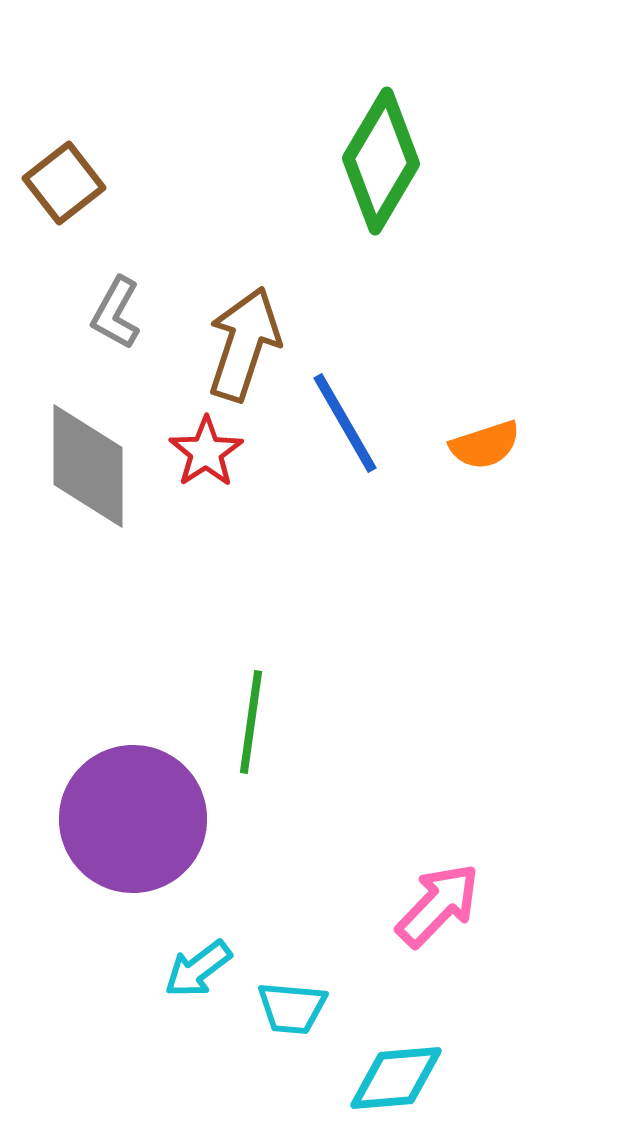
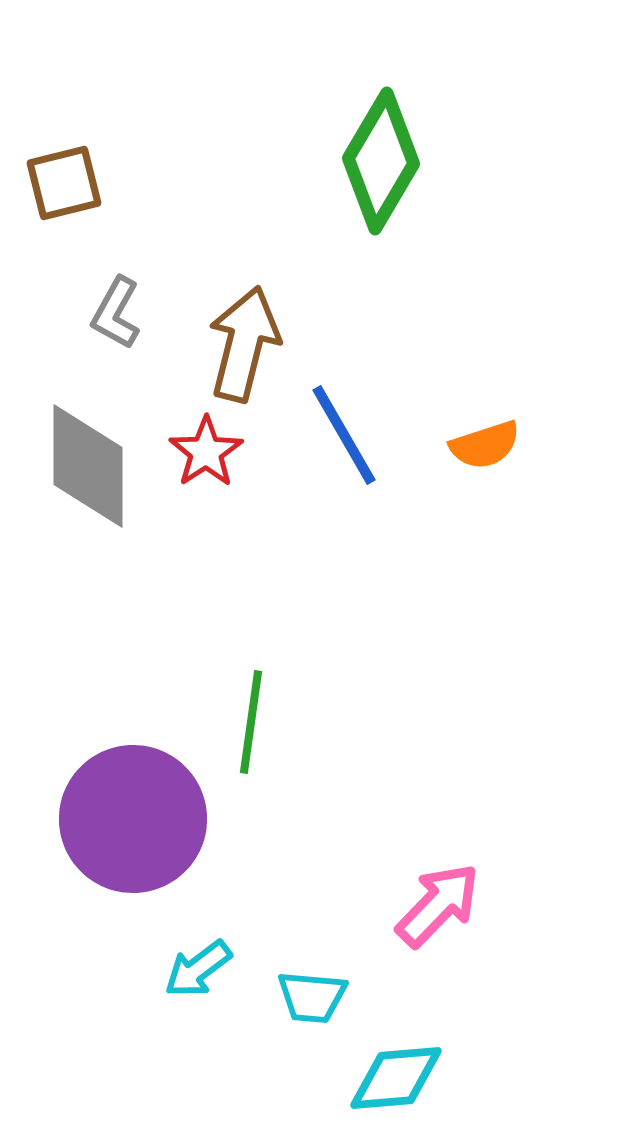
brown square: rotated 24 degrees clockwise
brown arrow: rotated 4 degrees counterclockwise
blue line: moved 1 px left, 12 px down
cyan trapezoid: moved 20 px right, 11 px up
